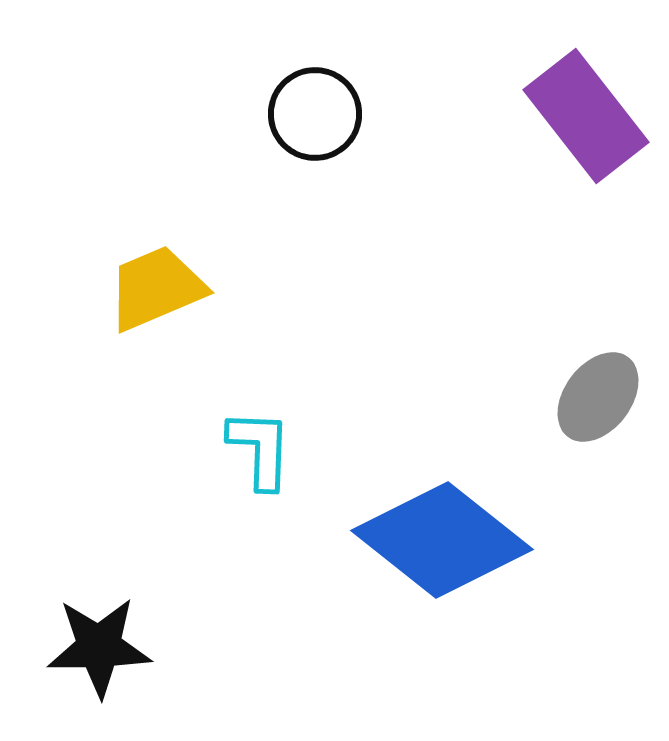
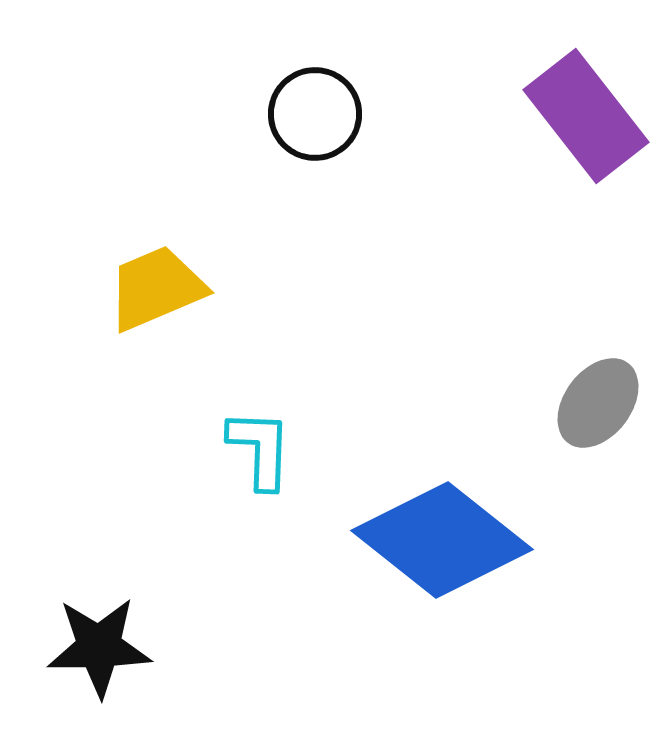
gray ellipse: moved 6 px down
